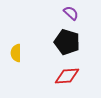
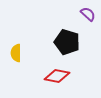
purple semicircle: moved 17 px right, 1 px down
red diamond: moved 10 px left; rotated 15 degrees clockwise
